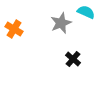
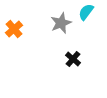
cyan semicircle: rotated 78 degrees counterclockwise
orange cross: rotated 18 degrees clockwise
